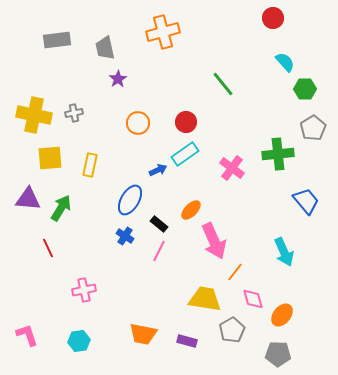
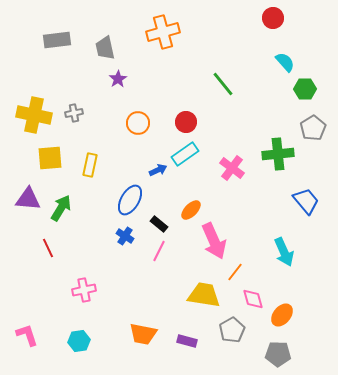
yellow trapezoid at (205, 299): moved 1 px left, 4 px up
